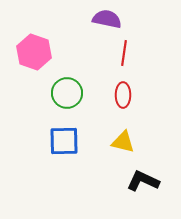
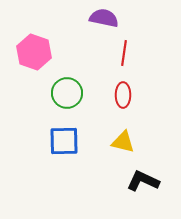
purple semicircle: moved 3 px left, 1 px up
